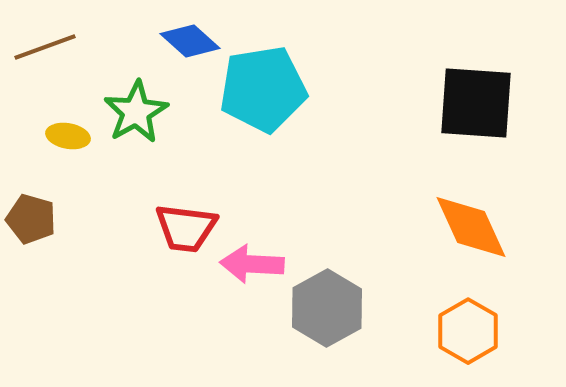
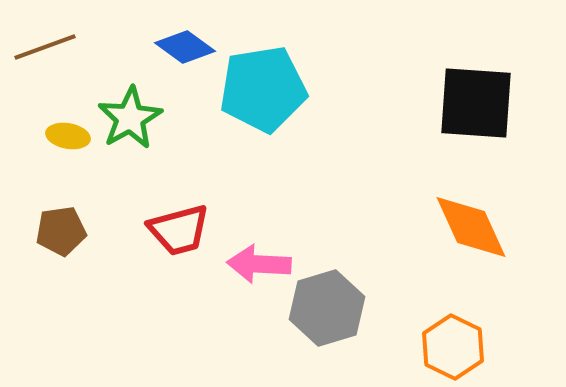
blue diamond: moved 5 px left, 6 px down; rotated 6 degrees counterclockwise
green star: moved 6 px left, 6 px down
brown pentagon: moved 30 px right, 12 px down; rotated 24 degrees counterclockwise
red trapezoid: moved 7 px left, 2 px down; rotated 22 degrees counterclockwise
pink arrow: moved 7 px right
gray hexagon: rotated 12 degrees clockwise
orange hexagon: moved 15 px left, 16 px down; rotated 4 degrees counterclockwise
